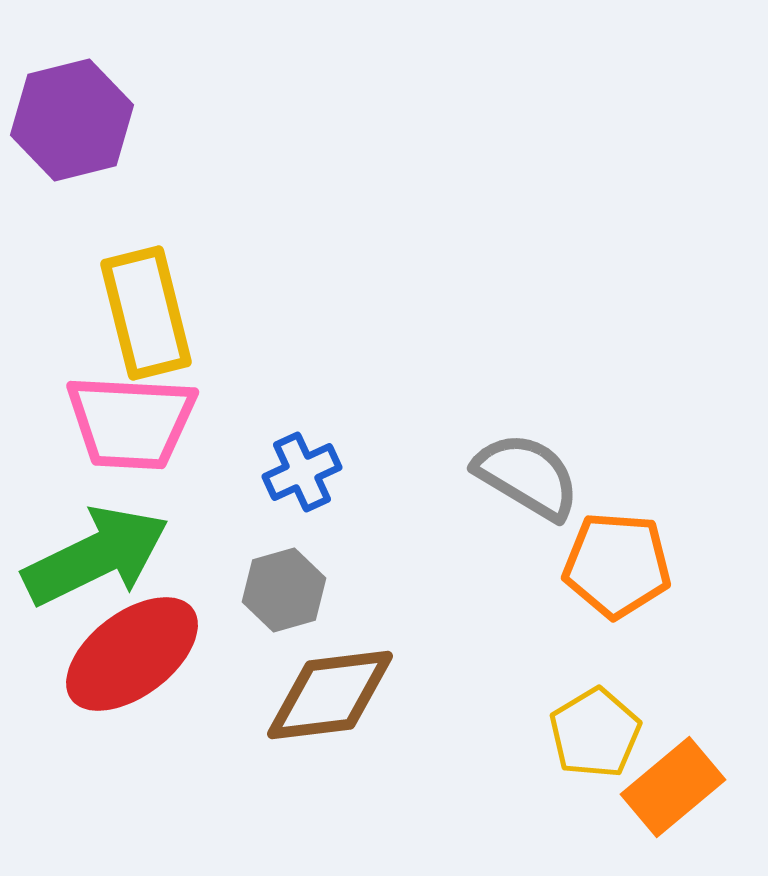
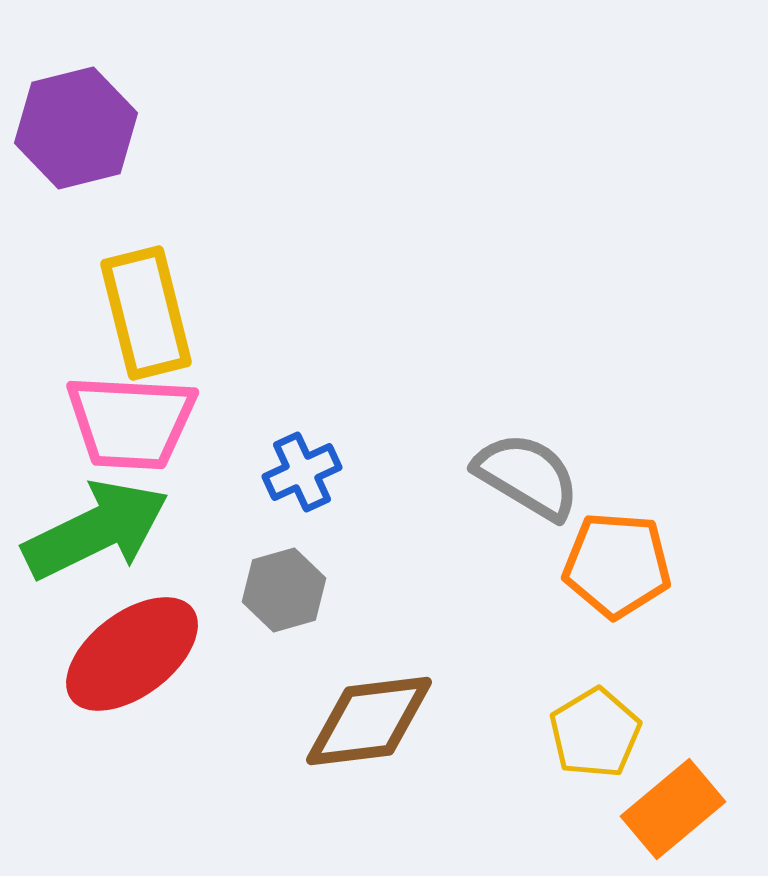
purple hexagon: moved 4 px right, 8 px down
green arrow: moved 26 px up
brown diamond: moved 39 px right, 26 px down
orange rectangle: moved 22 px down
